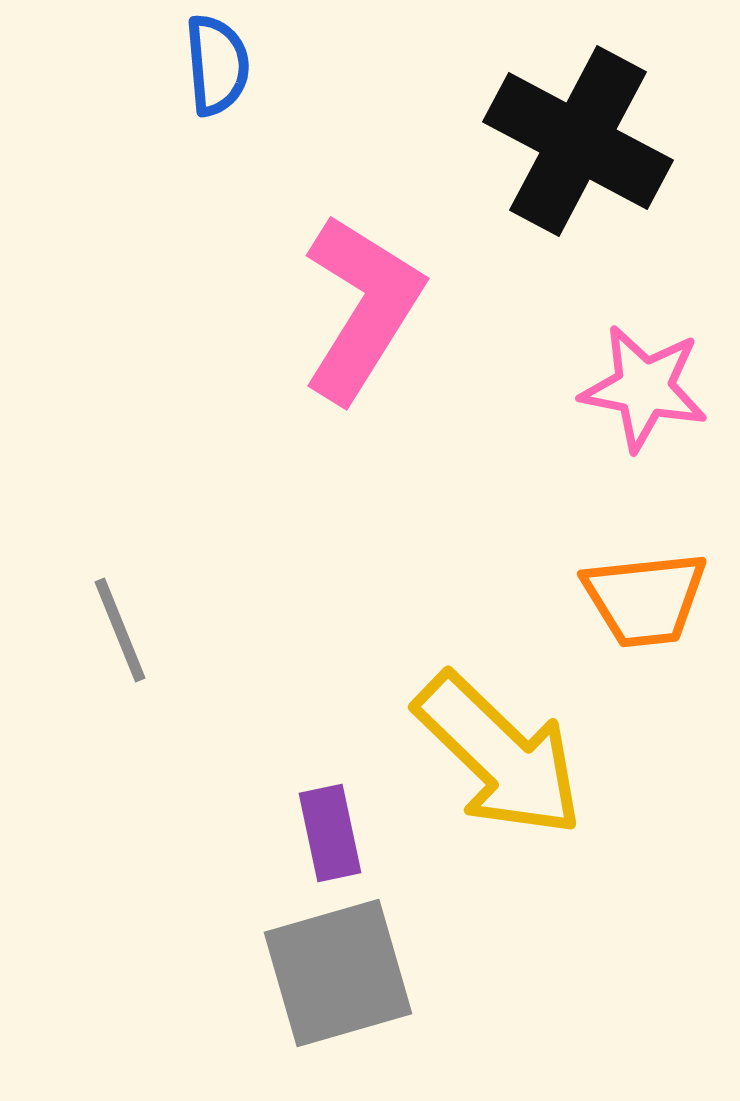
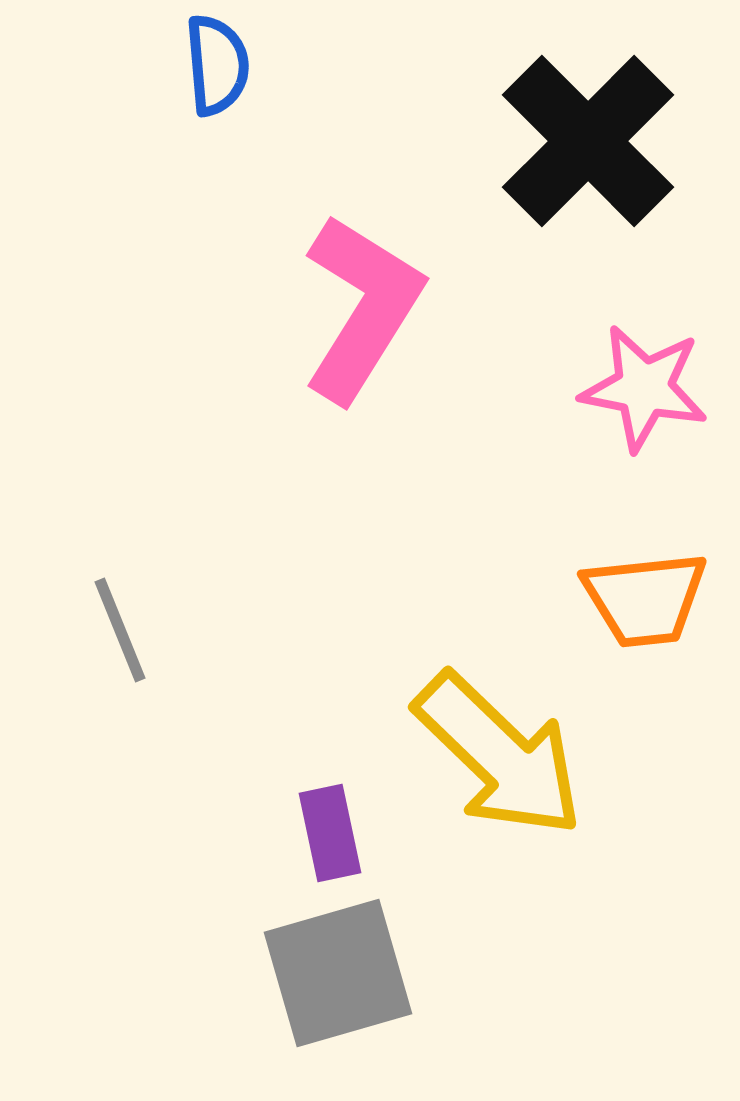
black cross: moved 10 px right; rotated 17 degrees clockwise
